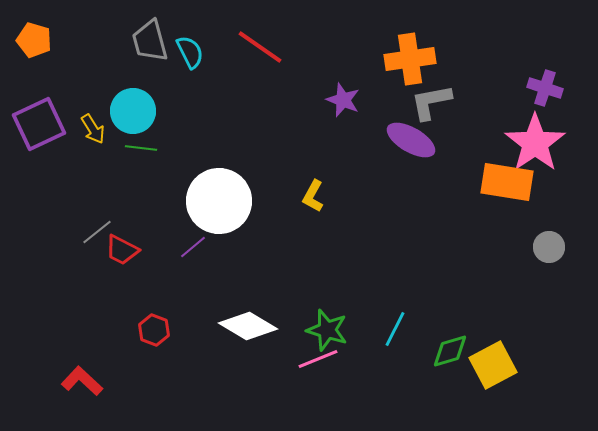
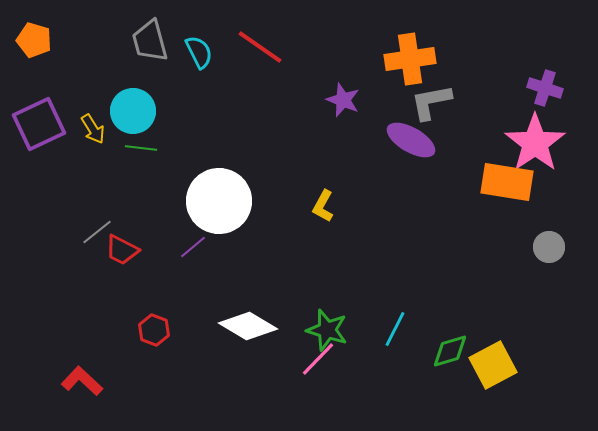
cyan semicircle: moved 9 px right
yellow L-shape: moved 10 px right, 10 px down
pink line: rotated 24 degrees counterclockwise
